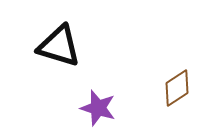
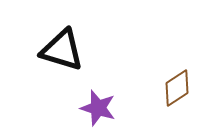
black triangle: moved 3 px right, 4 px down
